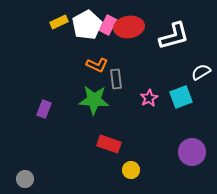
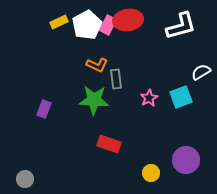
red ellipse: moved 1 px left, 7 px up
white L-shape: moved 7 px right, 10 px up
purple circle: moved 6 px left, 8 px down
yellow circle: moved 20 px right, 3 px down
